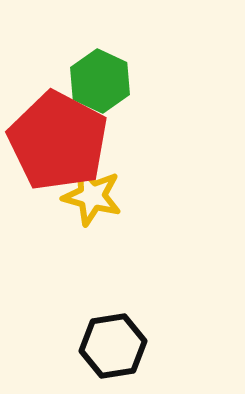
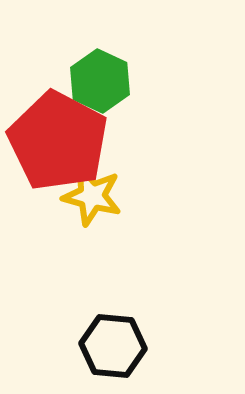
black hexagon: rotated 14 degrees clockwise
